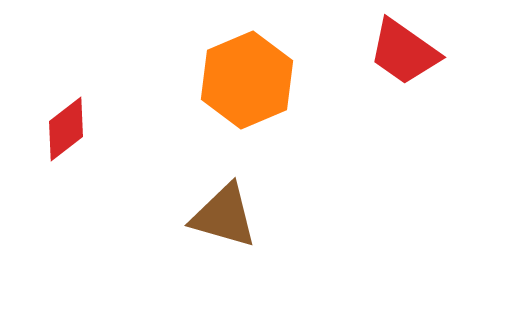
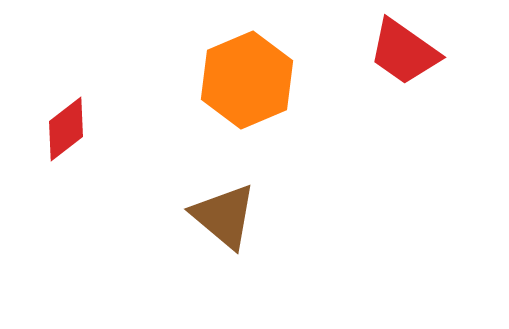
brown triangle: rotated 24 degrees clockwise
